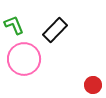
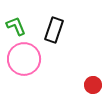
green L-shape: moved 2 px right, 1 px down
black rectangle: moved 1 px left; rotated 25 degrees counterclockwise
